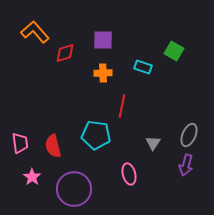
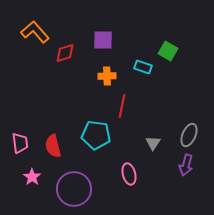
green square: moved 6 px left
orange cross: moved 4 px right, 3 px down
